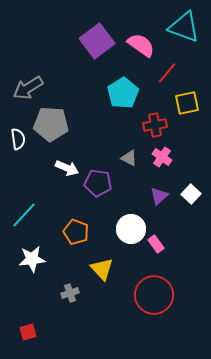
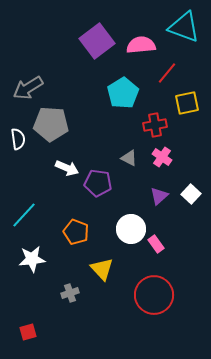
pink semicircle: rotated 40 degrees counterclockwise
